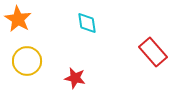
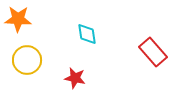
orange star: rotated 28 degrees counterclockwise
cyan diamond: moved 11 px down
yellow circle: moved 1 px up
